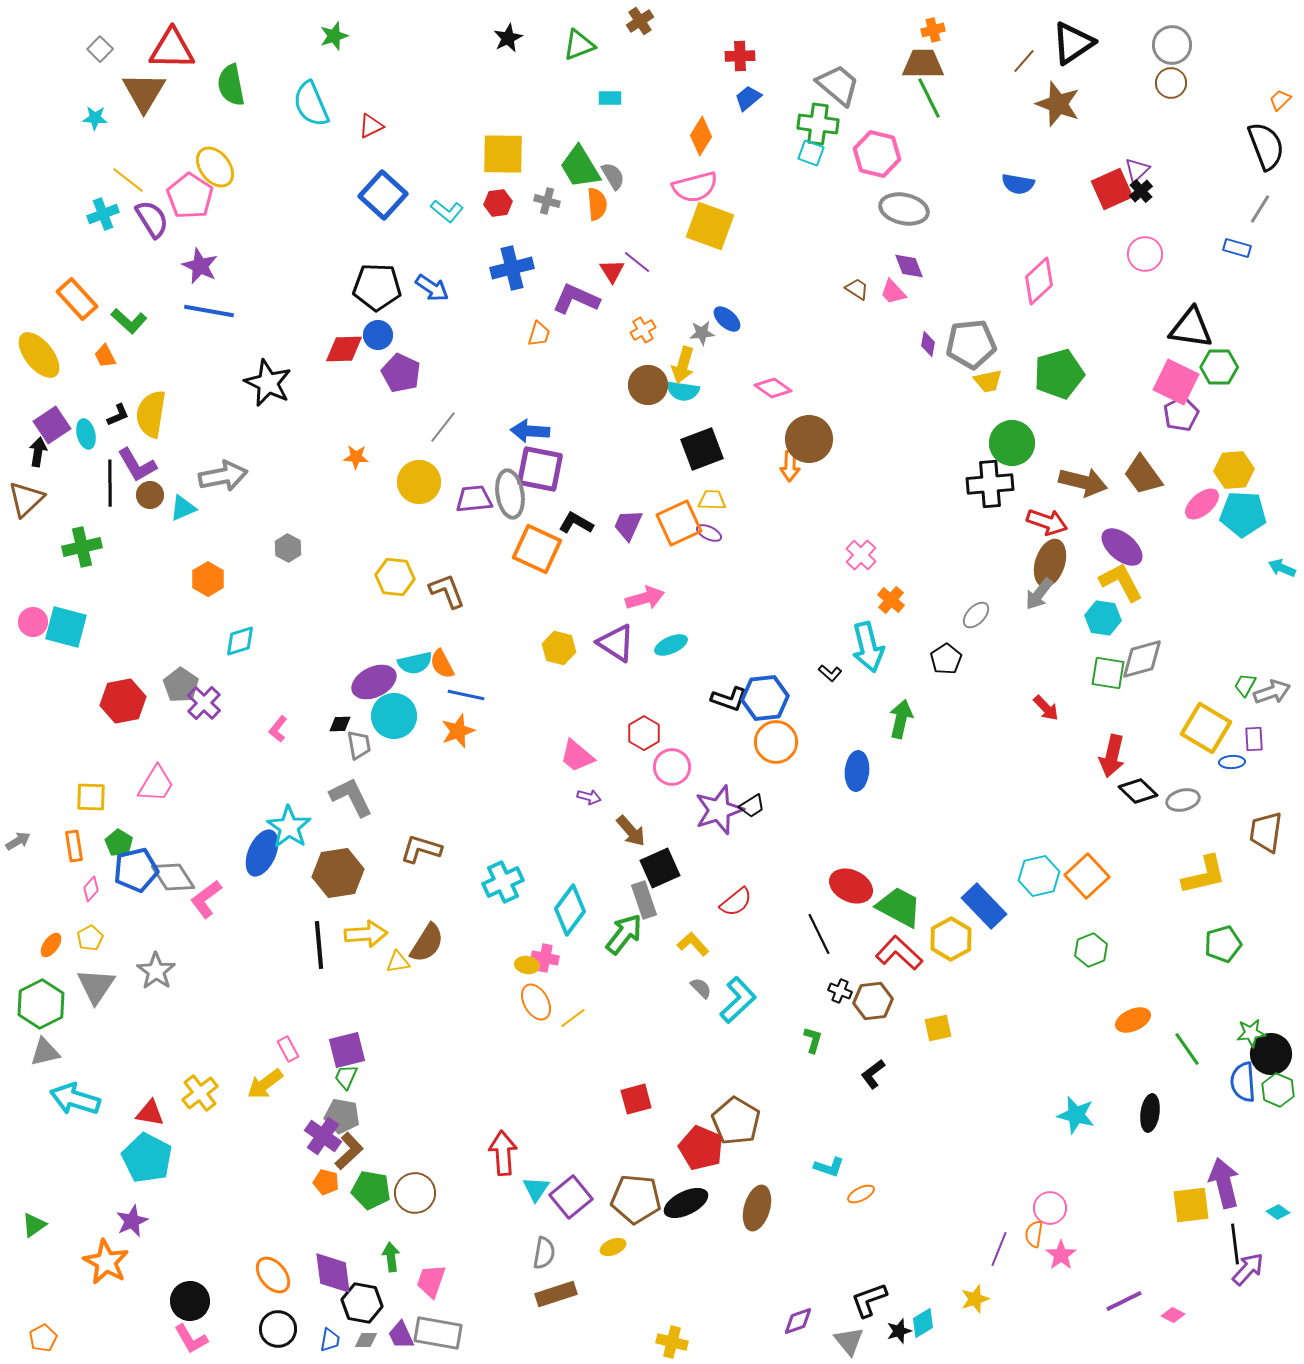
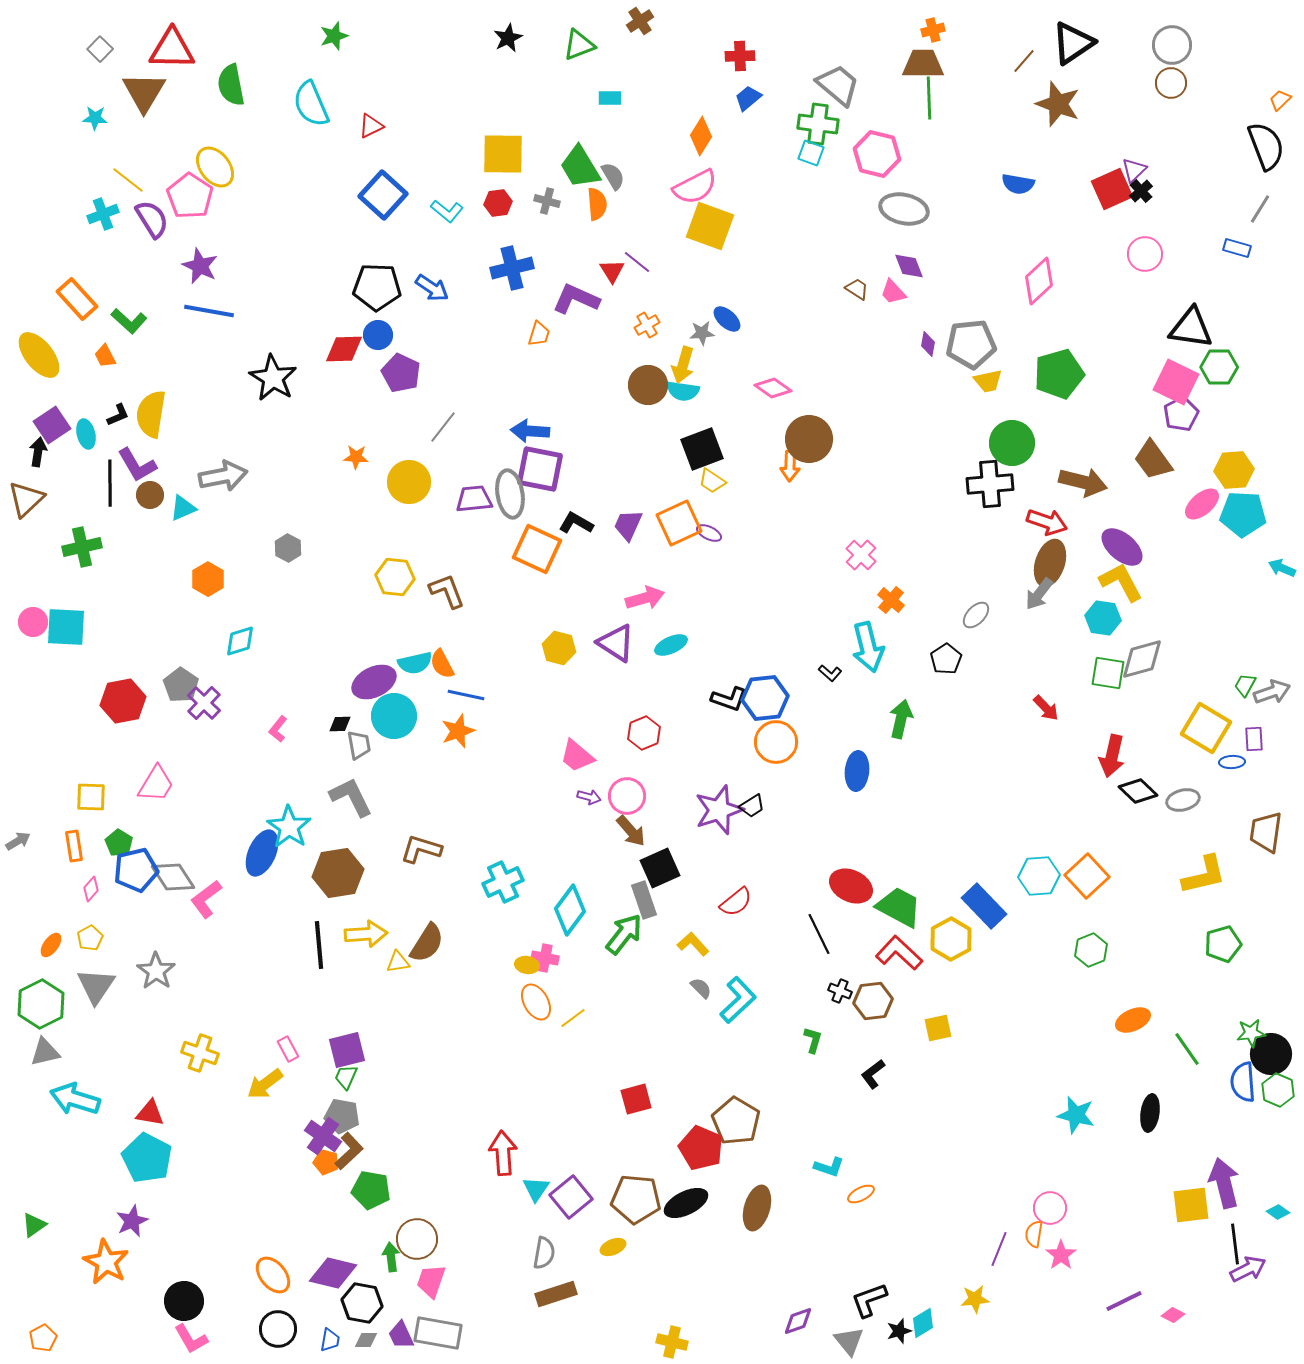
green line at (929, 98): rotated 24 degrees clockwise
purple triangle at (1137, 170): moved 3 px left
pink semicircle at (695, 187): rotated 12 degrees counterclockwise
orange cross at (643, 330): moved 4 px right, 5 px up
black star at (268, 383): moved 5 px right, 5 px up; rotated 6 degrees clockwise
brown trapezoid at (1143, 475): moved 10 px right, 15 px up
yellow circle at (419, 482): moved 10 px left
yellow trapezoid at (712, 500): moved 19 px up; rotated 148 degrees counterclockwise
cyan square at (66, 627): rotated 12 degrees counterclockwise
red hexagon at (644, 733): rotated 8 degrees clockwise
pink circle at (672, 767): moved 45 px left, 29 px down
cyan hexagon at (1039, 876): rotated 9 degrees clockwise
yellow cross at (200, 1093): moved 40 px up; rotated 33 degrees counterclockwise
orange pentagon at (326, 1182): moved 20 px up
brown circle at (415, 1193): moved 2 px right, 46 px down
purple arrow at (1248, 1269): rotated 21 degrees clockwise
purple diamond at (333, 1273): rotated 69 degrees counterclockwise
yellow star at (975, 1299): rotated 12 degrees clockwise
black circle at (190, 1301): moved 6 px left
